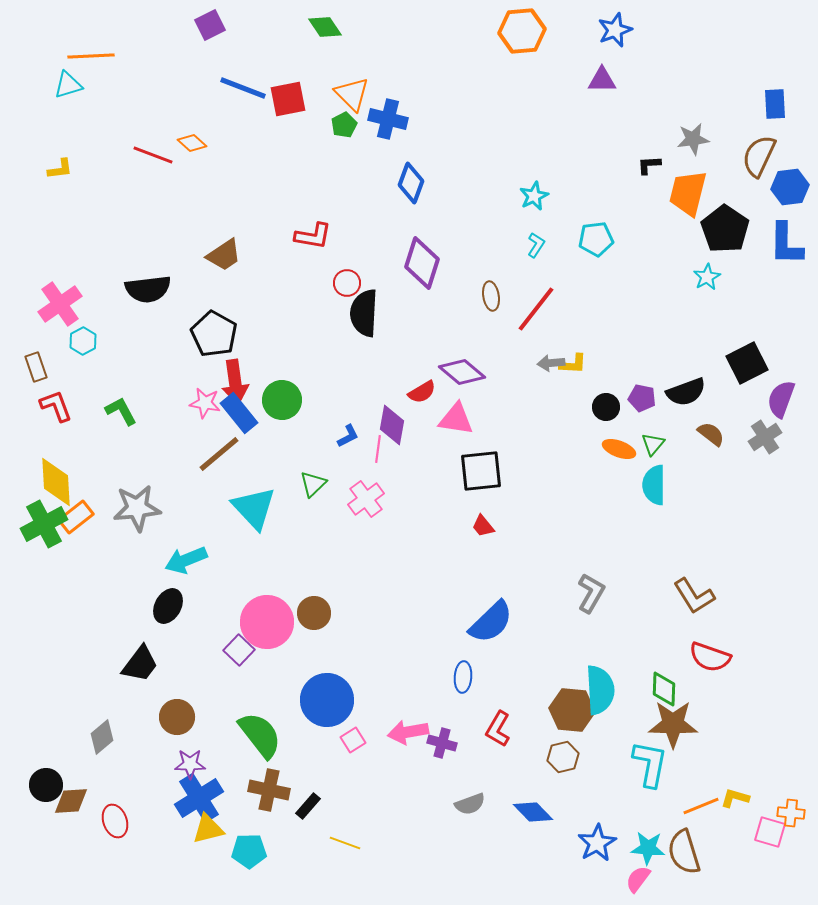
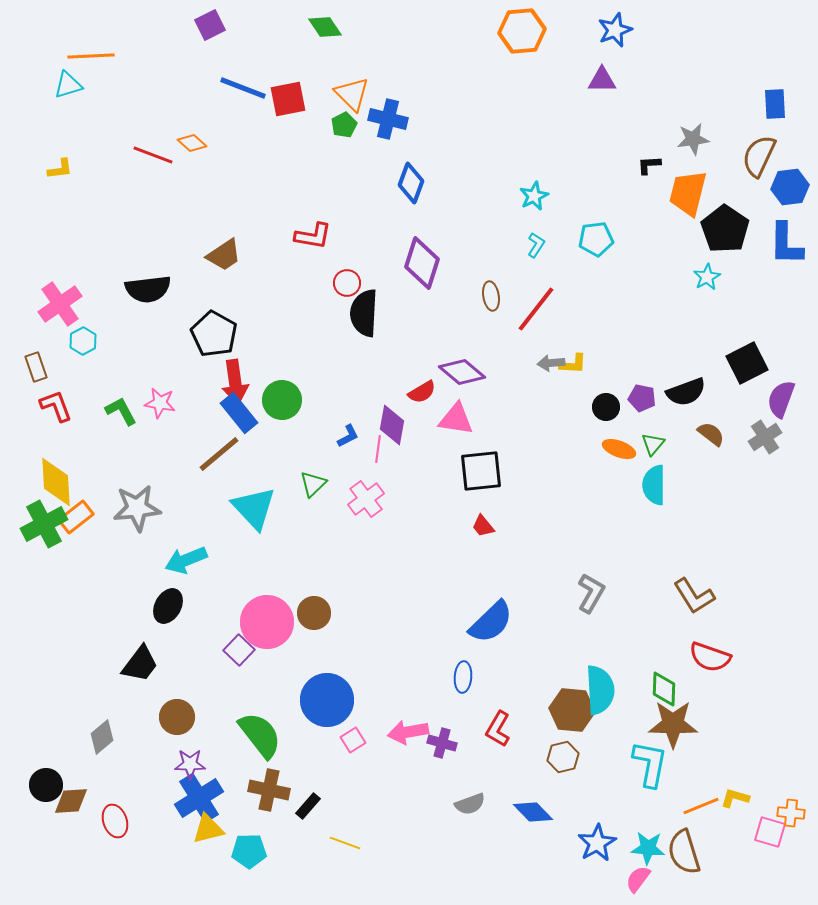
pink star at (205, 403): moved 45 px left
